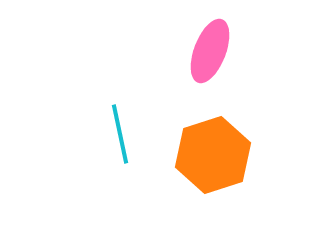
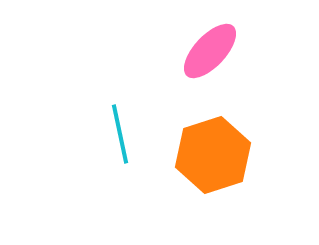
pink ellipse: rotated 22 degrees clockwise
